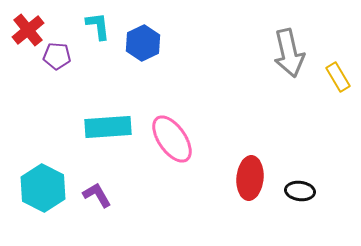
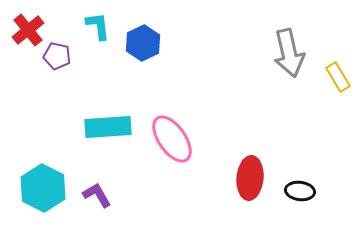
purple pentagon: rotated 8 degrees clockwise
